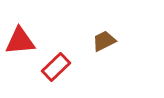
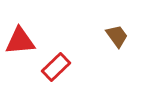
brown trapezoid: moved 13 px right, 5 px up; rotated 80 degrees clockwise
